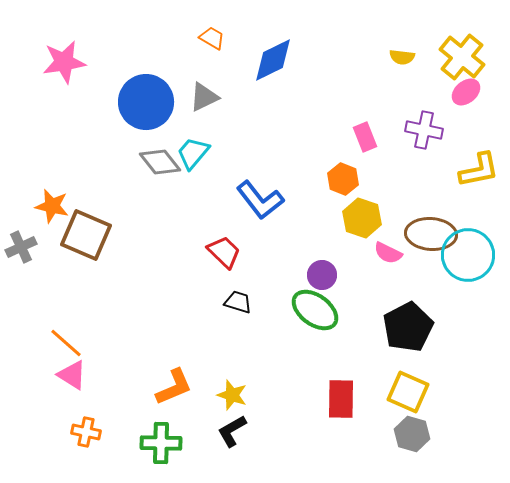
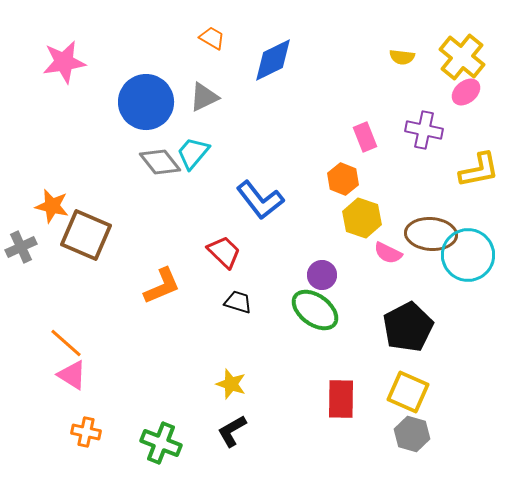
orange L-shape: moved 12 px left, 101 px up
yellow star: moved 1 px left, 11 px up
green cross: rotated 21 degrees clockwise
